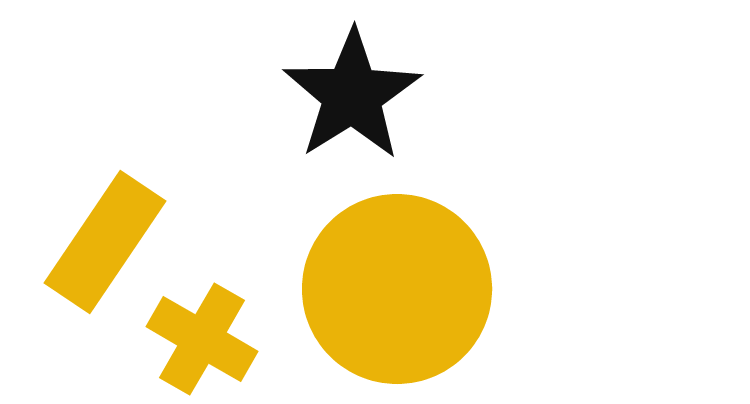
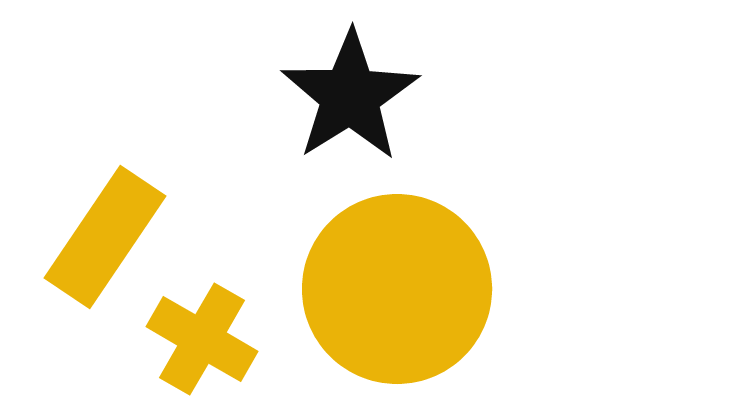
black star: moved 2 px left, 1 px down
yellow rectangle: moved 5 px up
